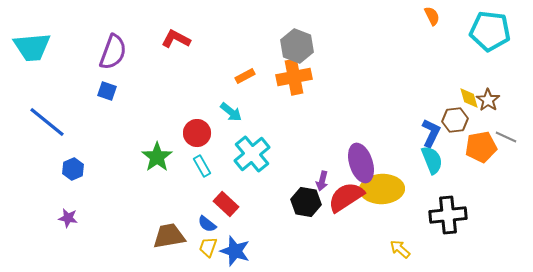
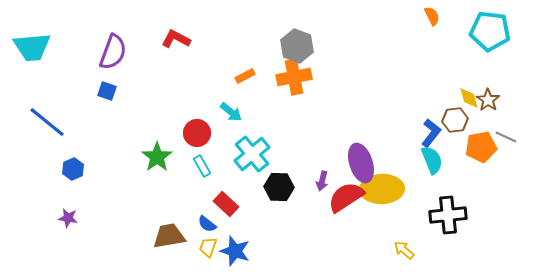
blue L-shape: rotated 12 degrees clockwise
black hexagon: moved 27 px left, 15 px up; rotated 8 degrees counterclockwise
yellow arrow: moved 4 px right, 1 px down
